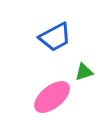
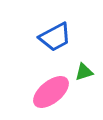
pink ellipse: moved 1 px left, 5 px up
